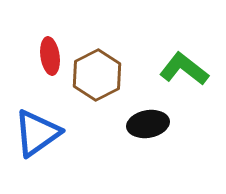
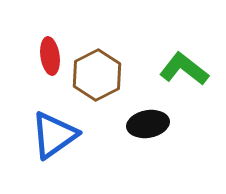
blue triangle: moved 17 px right, 2 px down
